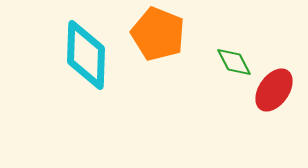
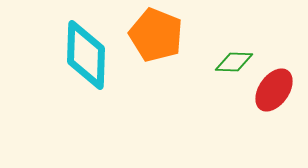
orange pentagon: moved 2 px left, 1 px down
green diamond: rotated 60 degrees counterclockwise
